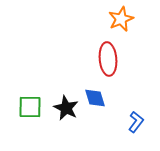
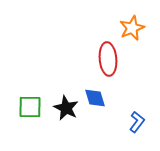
orange star: moved 11 px right, 9 px down
blue L-shape: moved 1 px right
